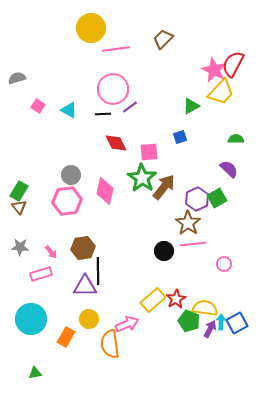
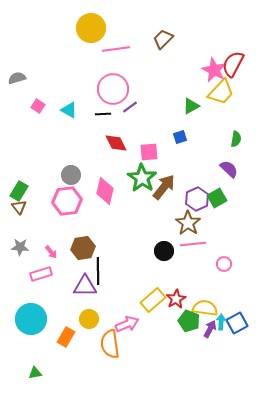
green semicircle at (236, 139): rotated 98 degrees clockwise
